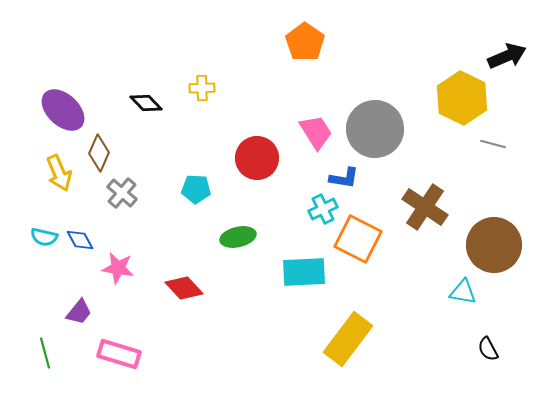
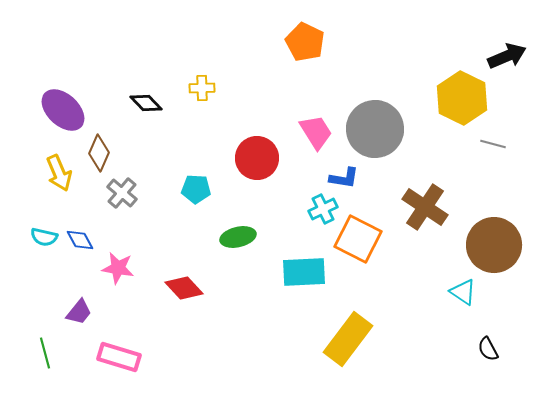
orange pentagon: rotated 9 degrees counterclockwise
cyan triangle: rotated 24 degrees clockwise
pink rectangle: moved 3 px down
